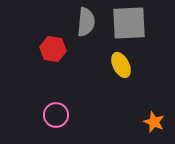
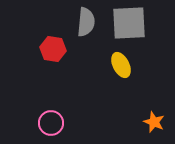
pink circle: moved 5 px left, 8 px down
